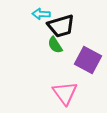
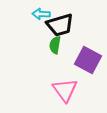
black trapezoid: moved 1 px left, 1 px up
green semicircle: rotated 42 degrees clockwise
pink triangle: moved 3 px up
